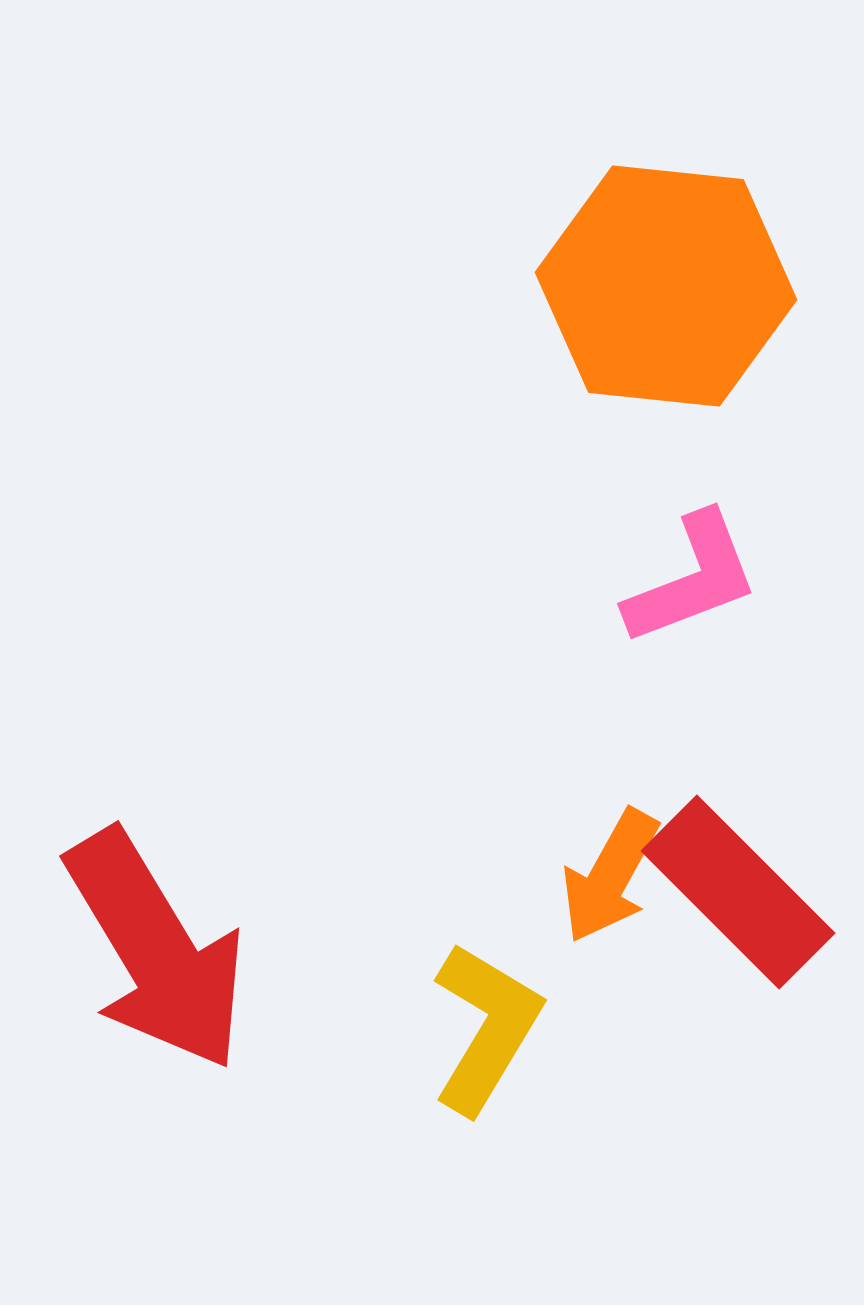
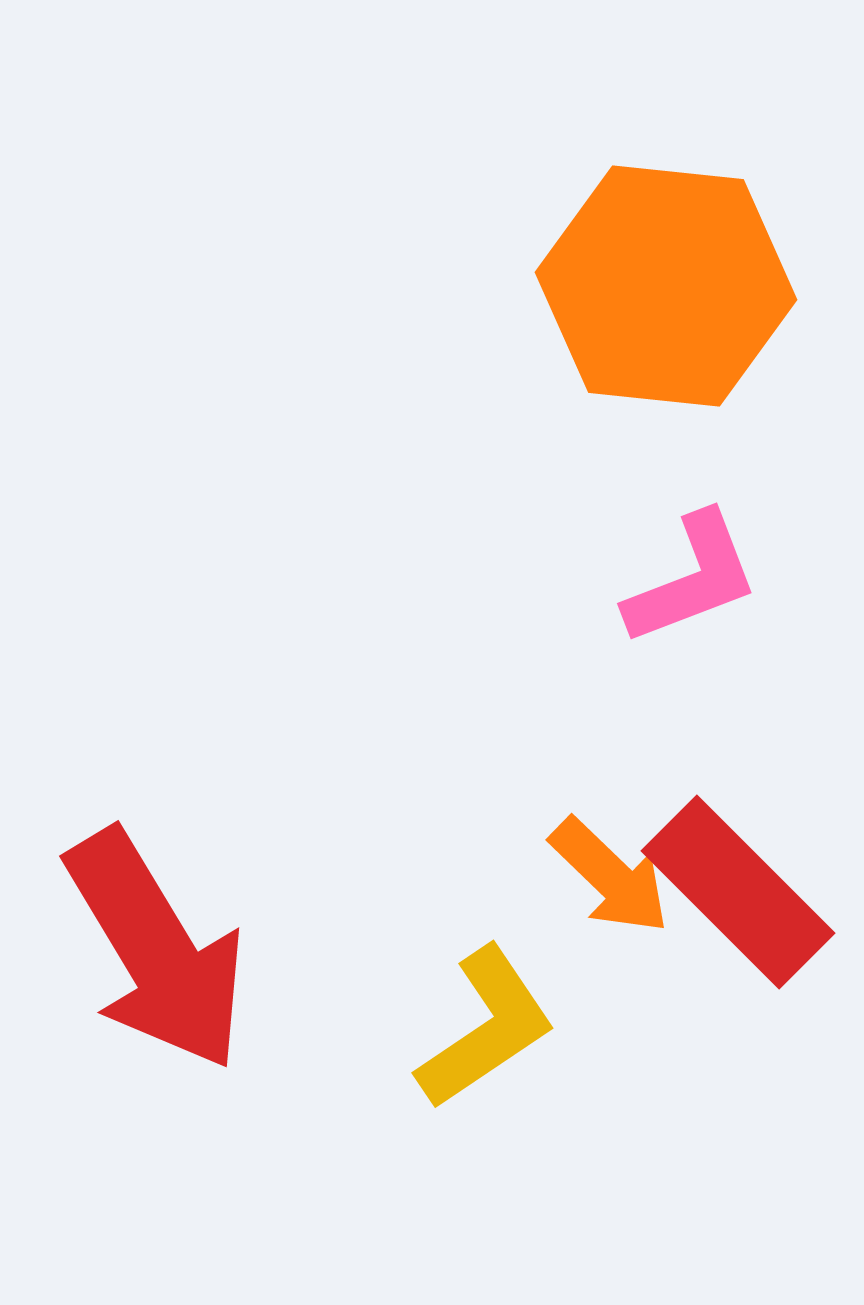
orange arrow: rotated 75 degrees counterclockwise
yellow L-shape: rotated 25 degrees clockwise
